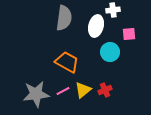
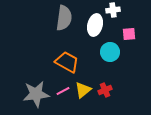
white ellipse: moved 1 px left, 1 px up
